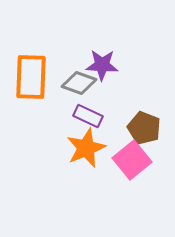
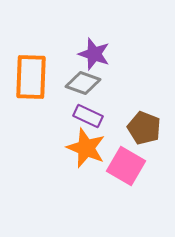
purple star: moved 8 px left, 11 px up; rotated 16 degrees clockwise
gray diamond: moved 4 px right
orange star: rotated 27 degrees counterclockwise
pink square: moved 6 px left, 6 px down; rotated 21 degrees counterclockwise
